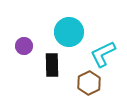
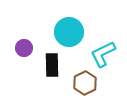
purple circle: moved 2 px down
brown hexagon: moved 4 px left
